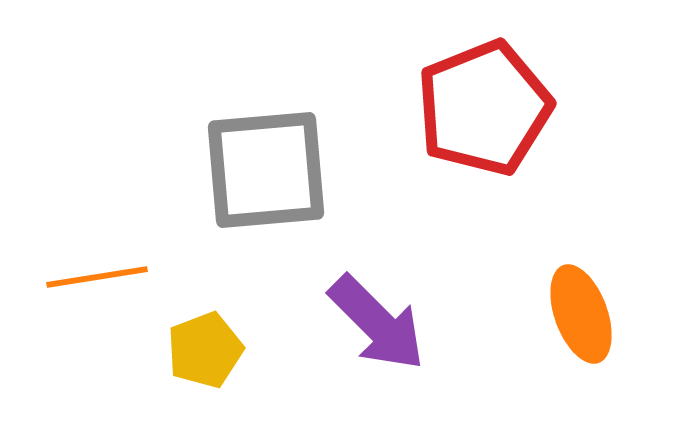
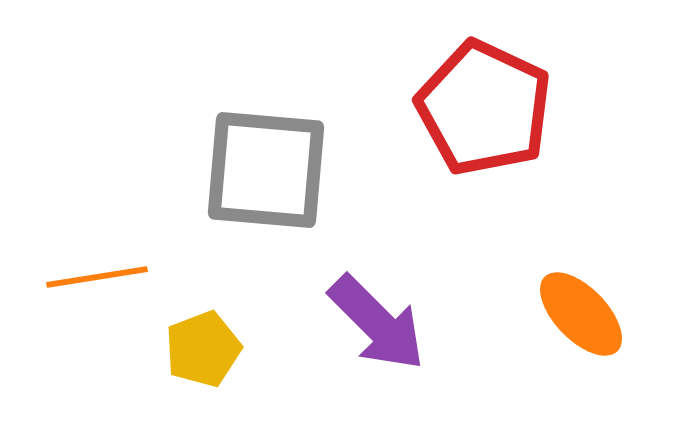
red pentagon: rotated 25 degrees counterclockwise
gray square: rotated 10 degrees clockwise
orange ellipse: rotated 24 degrees counterclockwise
yellow pentagon: moved 2 px left, 1 px up
